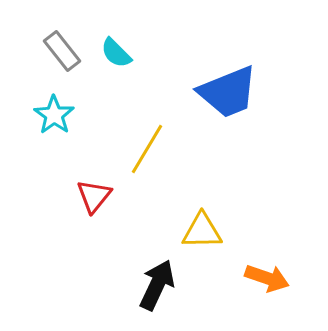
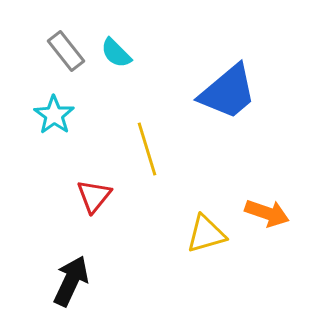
gray rectangle: moved 4 px right
blue trapezoid: rotated 18 degrees counterclockwise
yellow line: rotated 48 degrees counterclockwise
yellow triangle: moved 4 px right, 3 px down; rotated 15 degrees counterclockwise
orange arrow: moved 65 px up
black arrow: moved 86 px left, 4 px up
